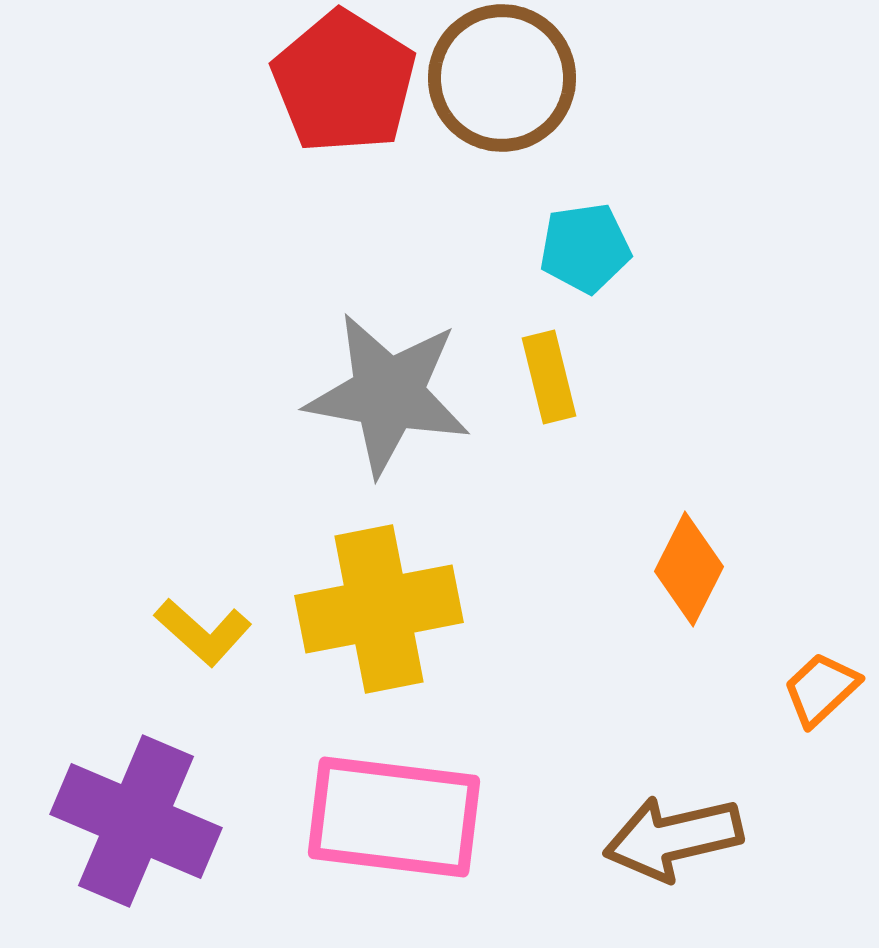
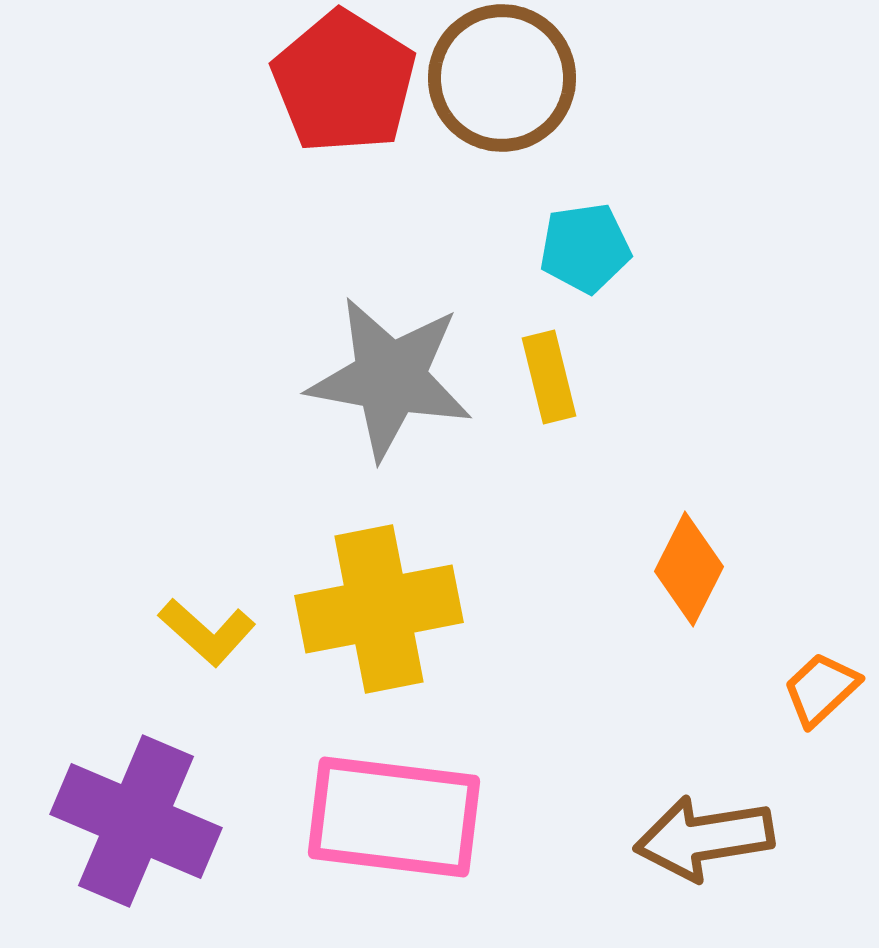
gray star: moved 2 px right, 16 px up
yellow L-shape: moved 4 px right
brown arrow: moved 31 px right; rotated 4 degrees clockwise
